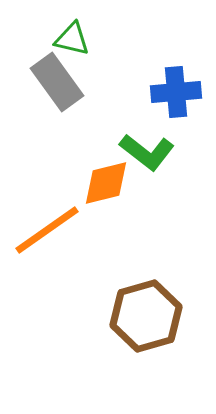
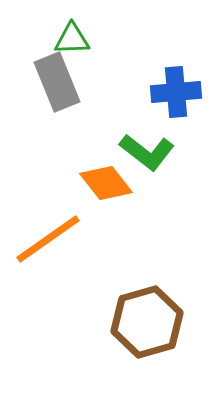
green triangle: rotated 15 degrees counterclockwise
gray rectangle: rotated 14 degrees clockwise
orange diamond: rotated 66 degrees clockwise
orange line: moved 1 px right, 9 px down
brown hexagon: moved 1 px right, 6 px down
